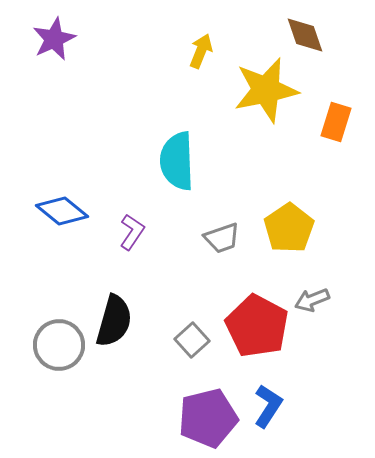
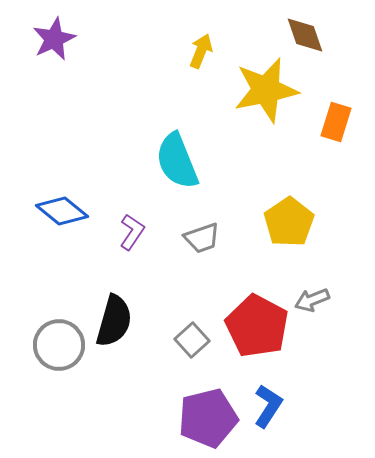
cyan semicircle: rotated 20 degrees counterclockwise
yellow pentagon: moved 6 px up
gray trapezoid: moved 20 px left
